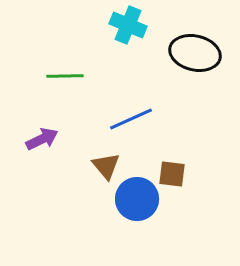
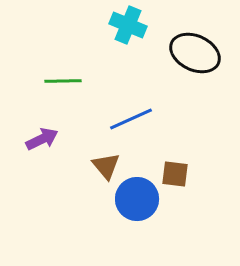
black ellipse: rotated 12 degrees clockwise
green line: moved 2 px left, 5 px down
brown square: moved 3 px right
